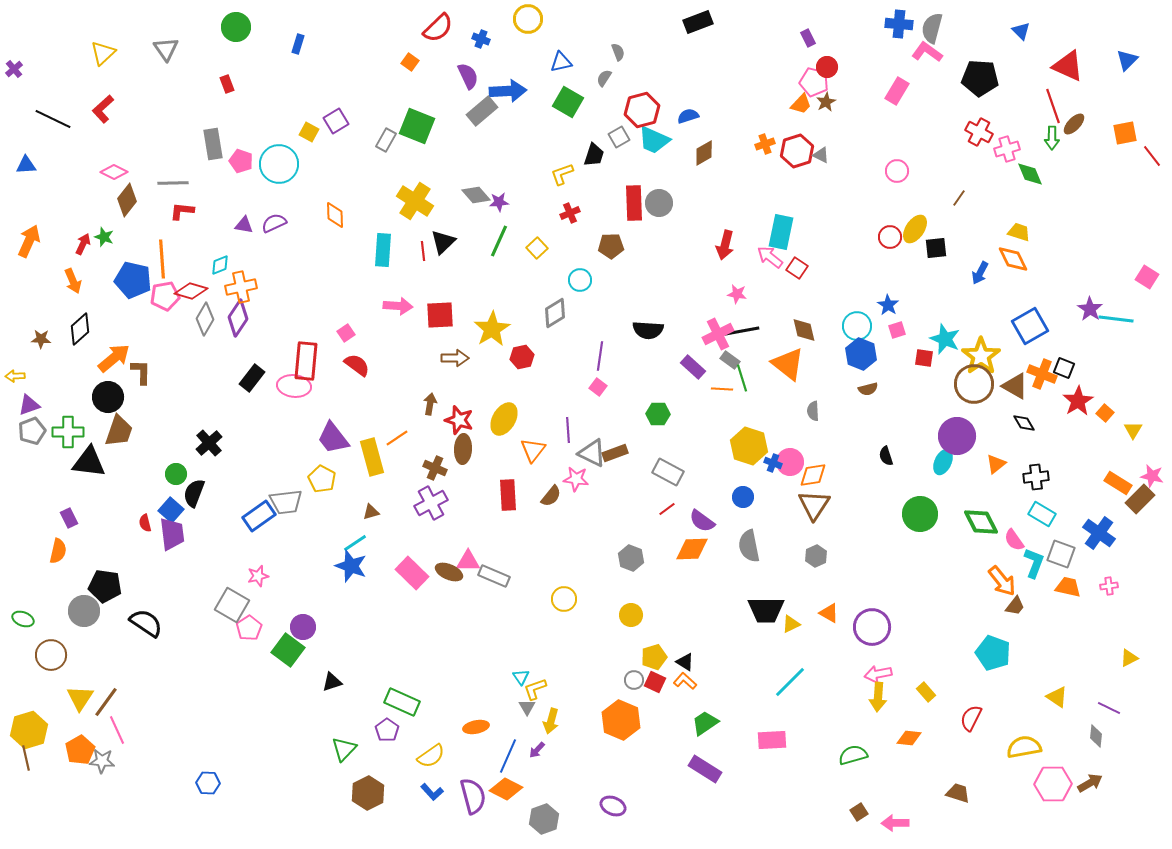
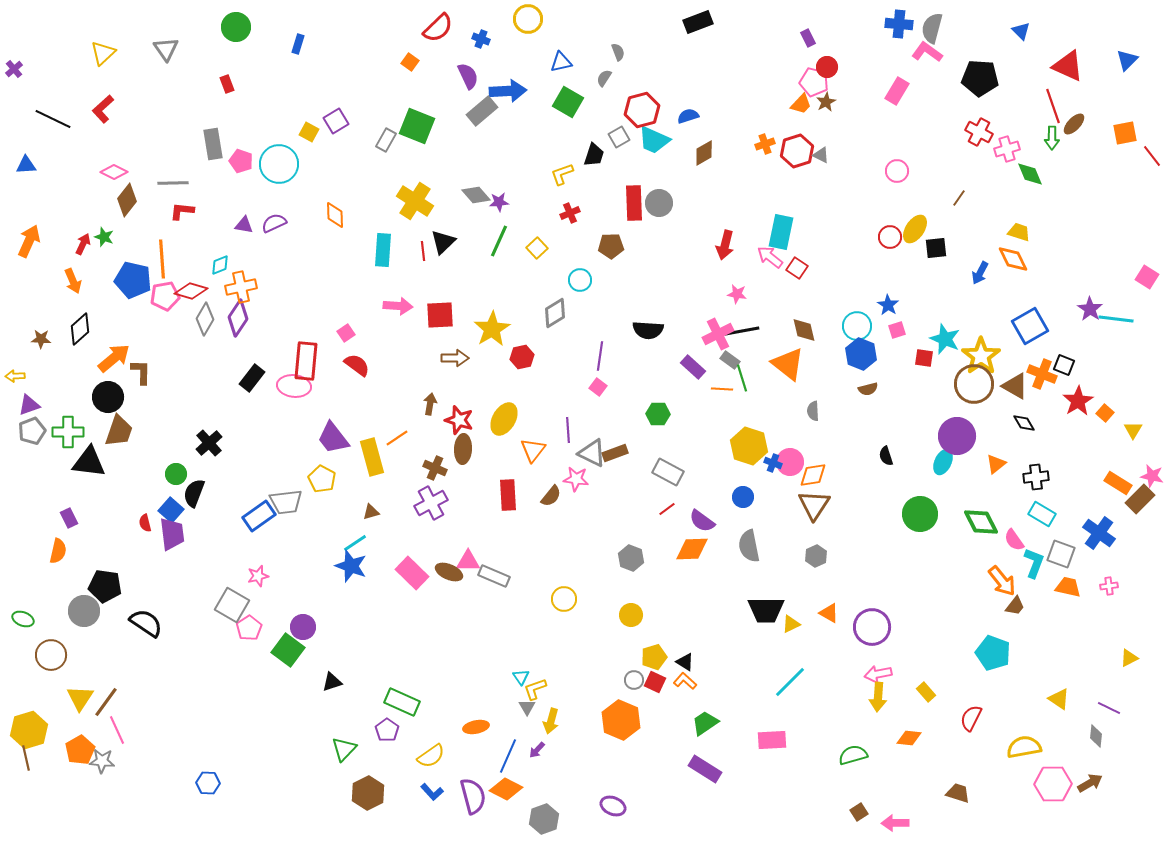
black square at (1064, 368): moved 3 px up
yellow triangle at (1057, 697): moved 2 px right, 2 px down
